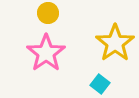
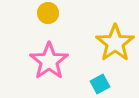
pink star: moved 3 px right, 8 px down
cyan square: rotated 24 degrees clockwise
